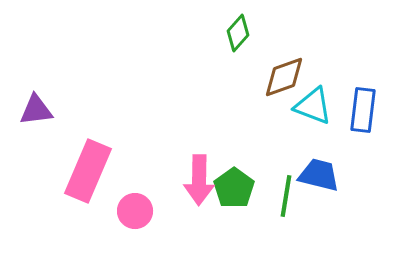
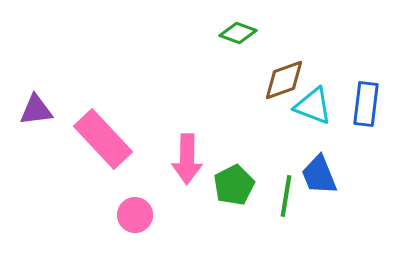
green diamond: rotated 69 degrees clockwise
brown diamond: moved 3 px down
blue rectangle: moved 3 px right, 6 px up
pink rectangle: moved 15 px right, 32 px up; rotated 66 degrees counterclockwise
blue trapezoid: rotated 126 degrees counterclockwise
pink arrow: moved 12 px left, 21 px up
green pentagon: moved 3 px up; rotated 9 degrees clockwise
pink circle: moved 4 px down
